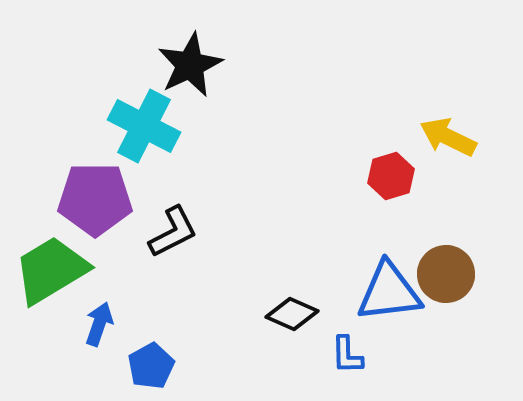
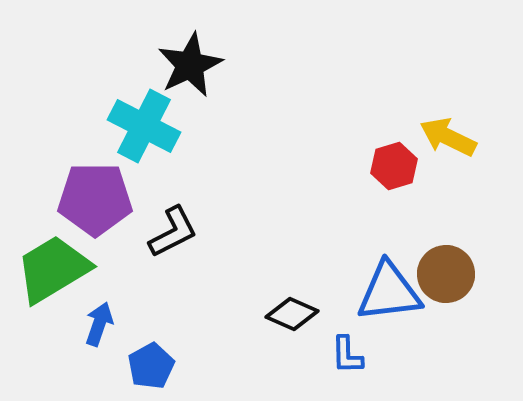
red hexagon: moved 3 px right, 10 px up
green trapezoid: moved 2 px right, 1 px up
